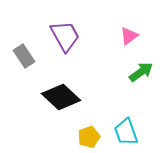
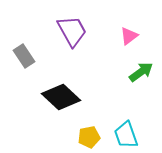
purple trapezoid: moved 7 px right, 5 px up
cyan trapezoid: moved 3 px down
yellow pentagon: rotated 10 degrees clockwise
